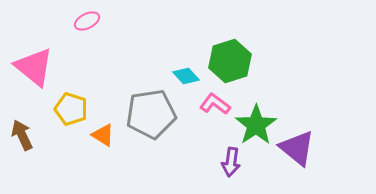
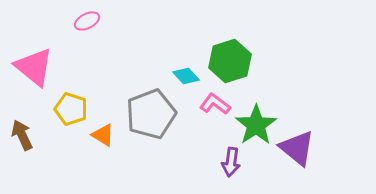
gray pentagon: rotated 12 degrees counterclockwise
